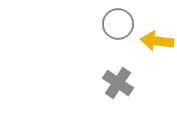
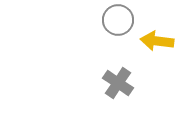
gray circle: moved 4 px up
